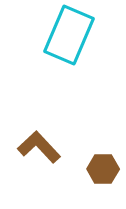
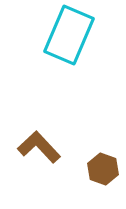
brown hexagon: rotated 20 degrees clockwise
